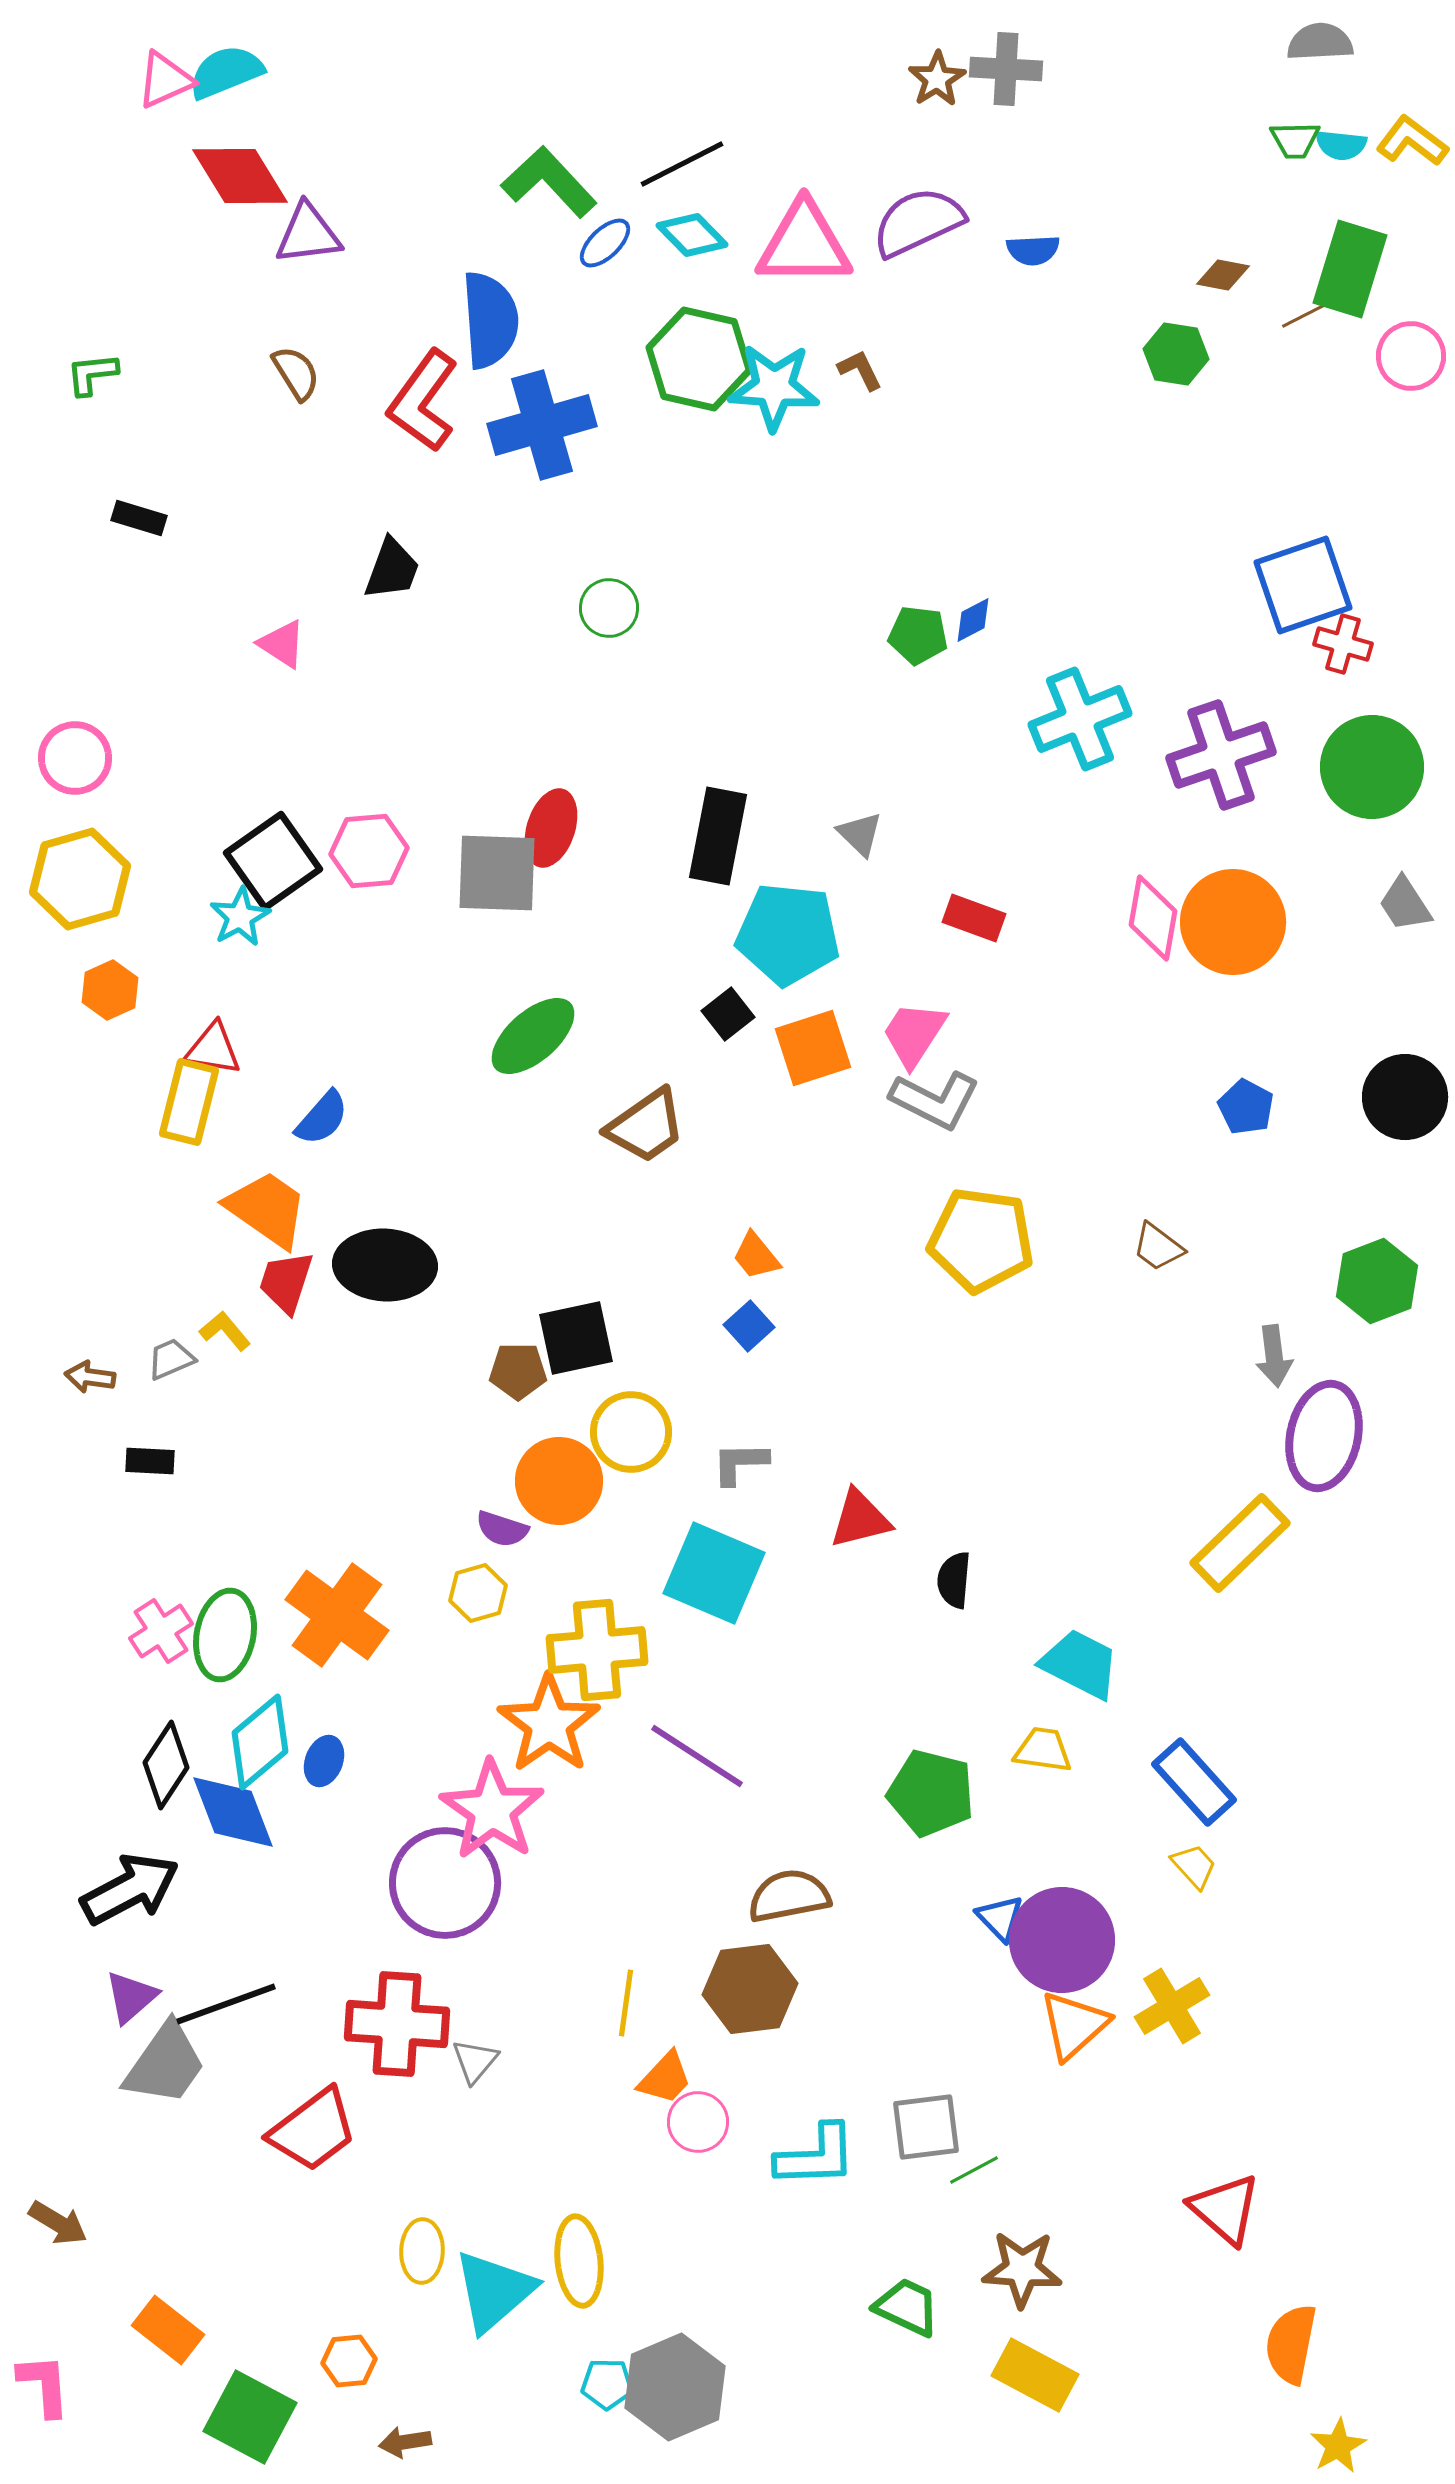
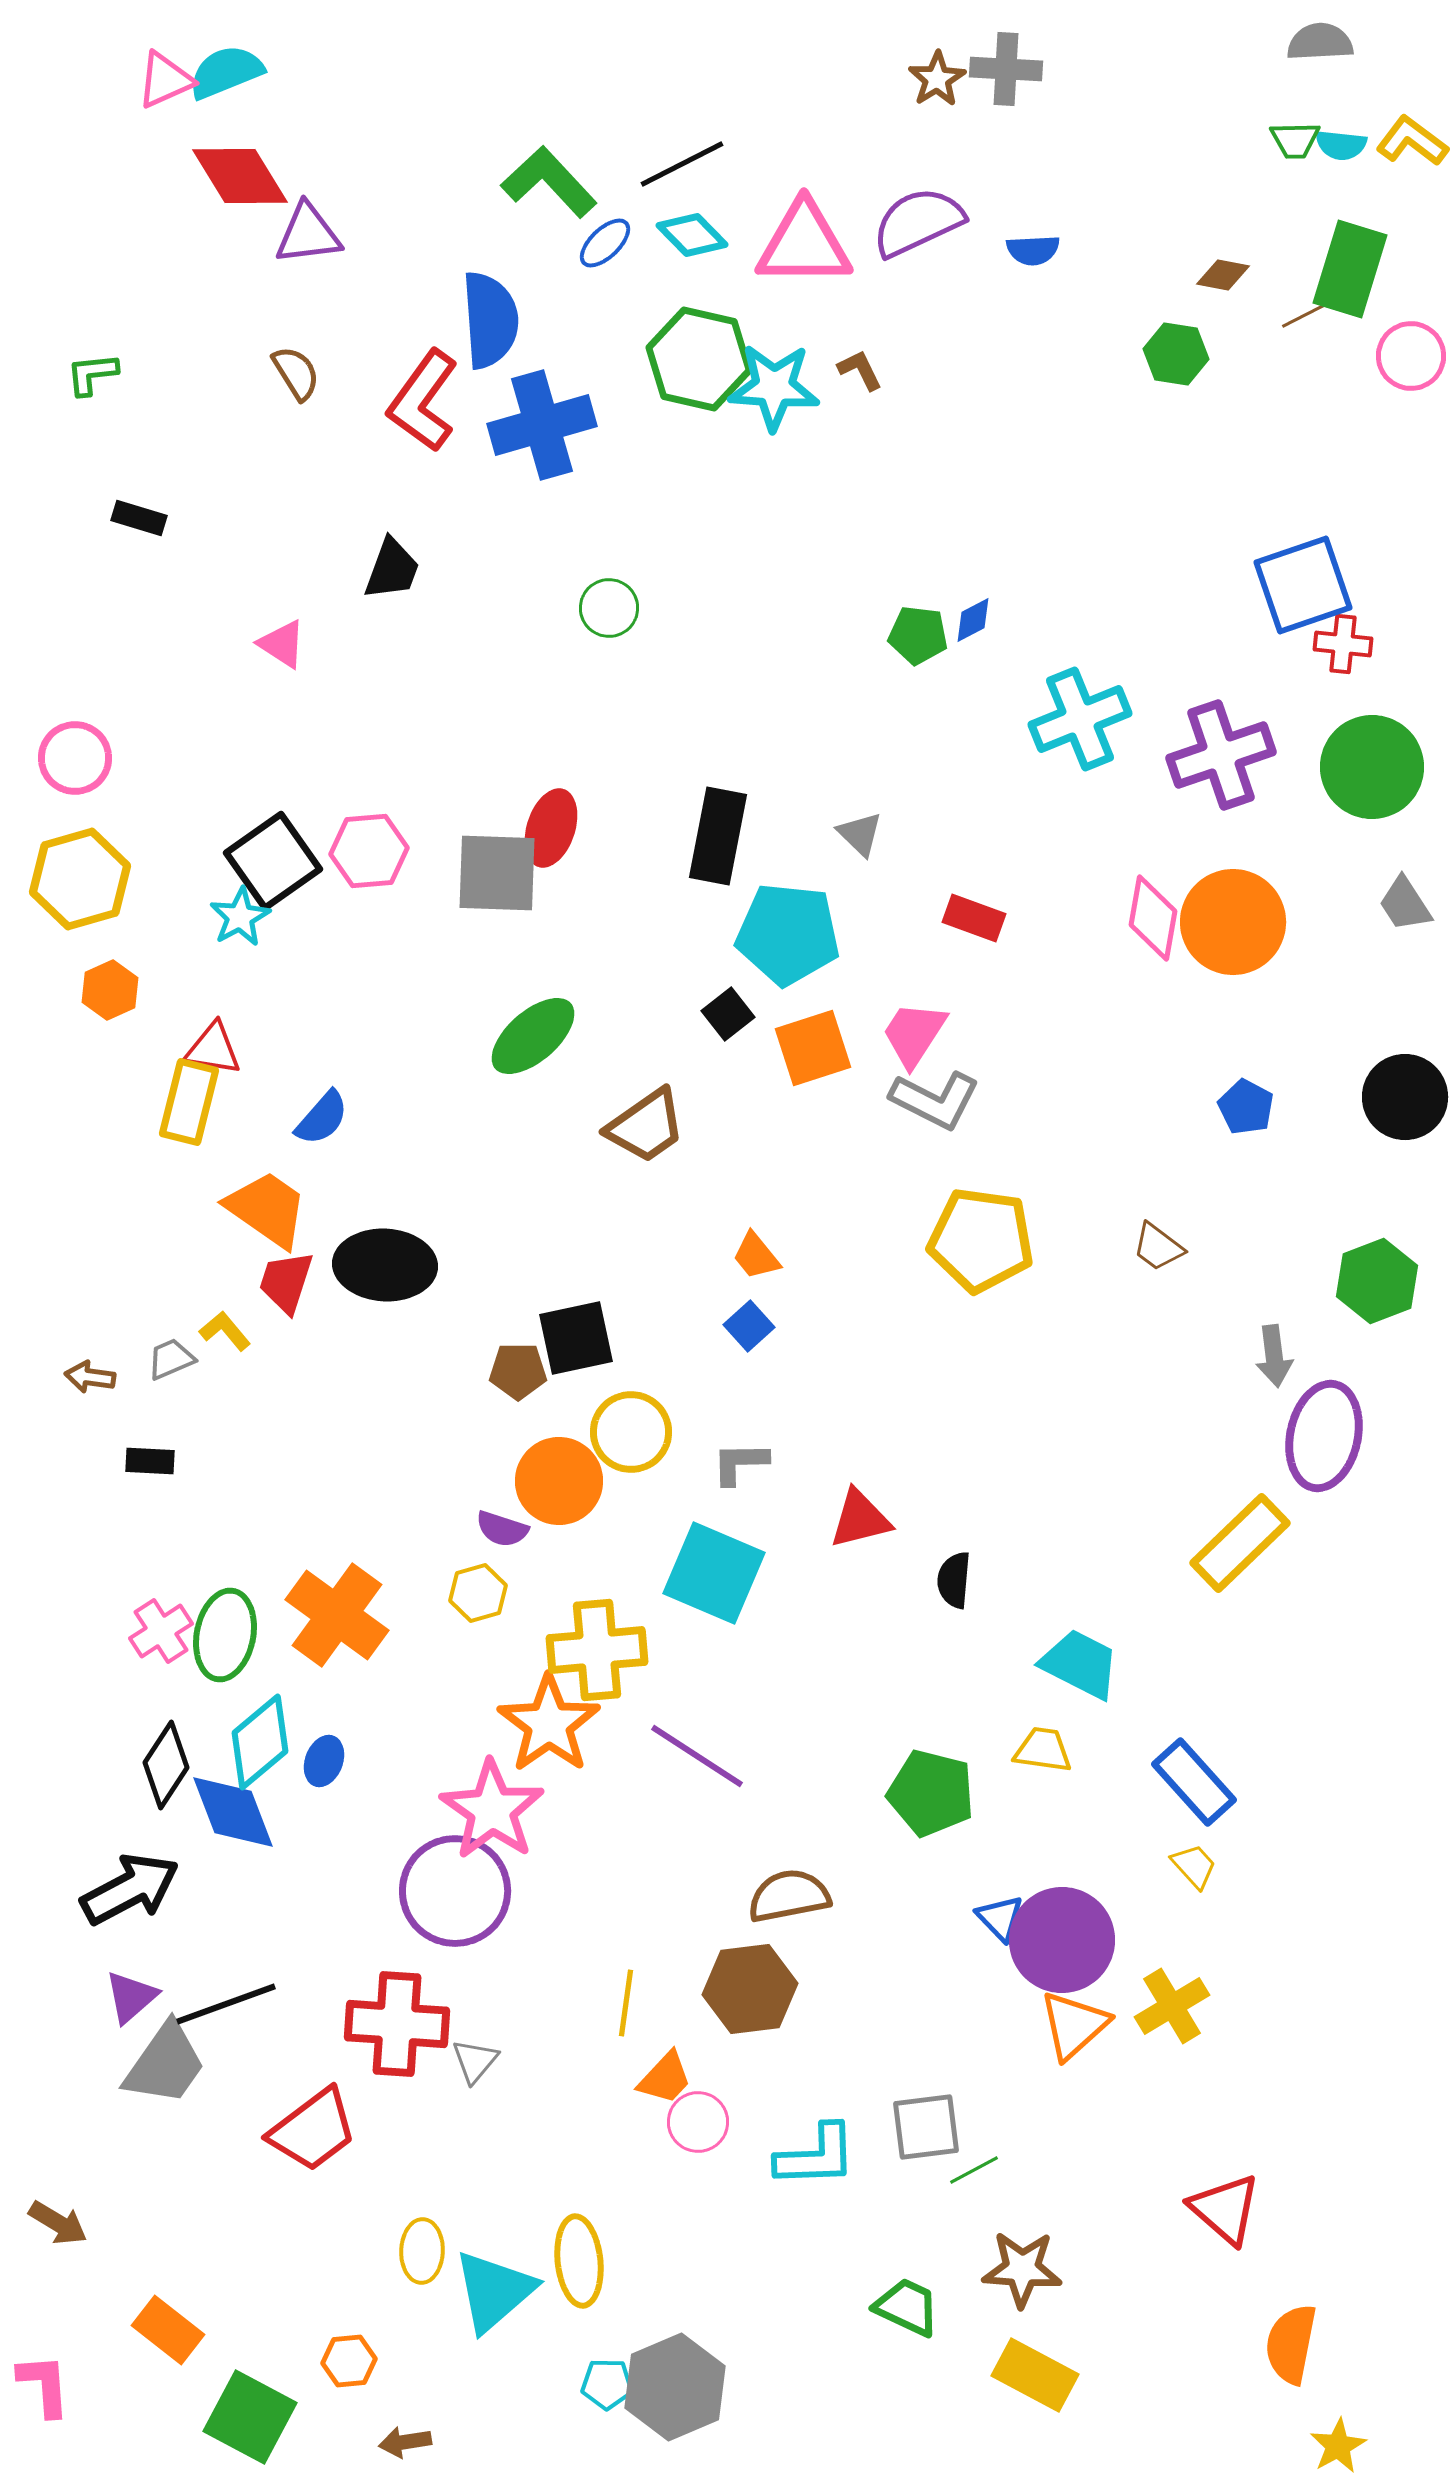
red cross at (1343, 644): rotated 10 degrees counterclockwise
purple circle at (445, 1883): moved 10 px right, 8 px down
